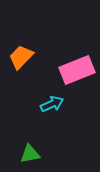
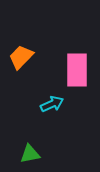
pink rectangle: rotated 68 degrees counterclockwise
